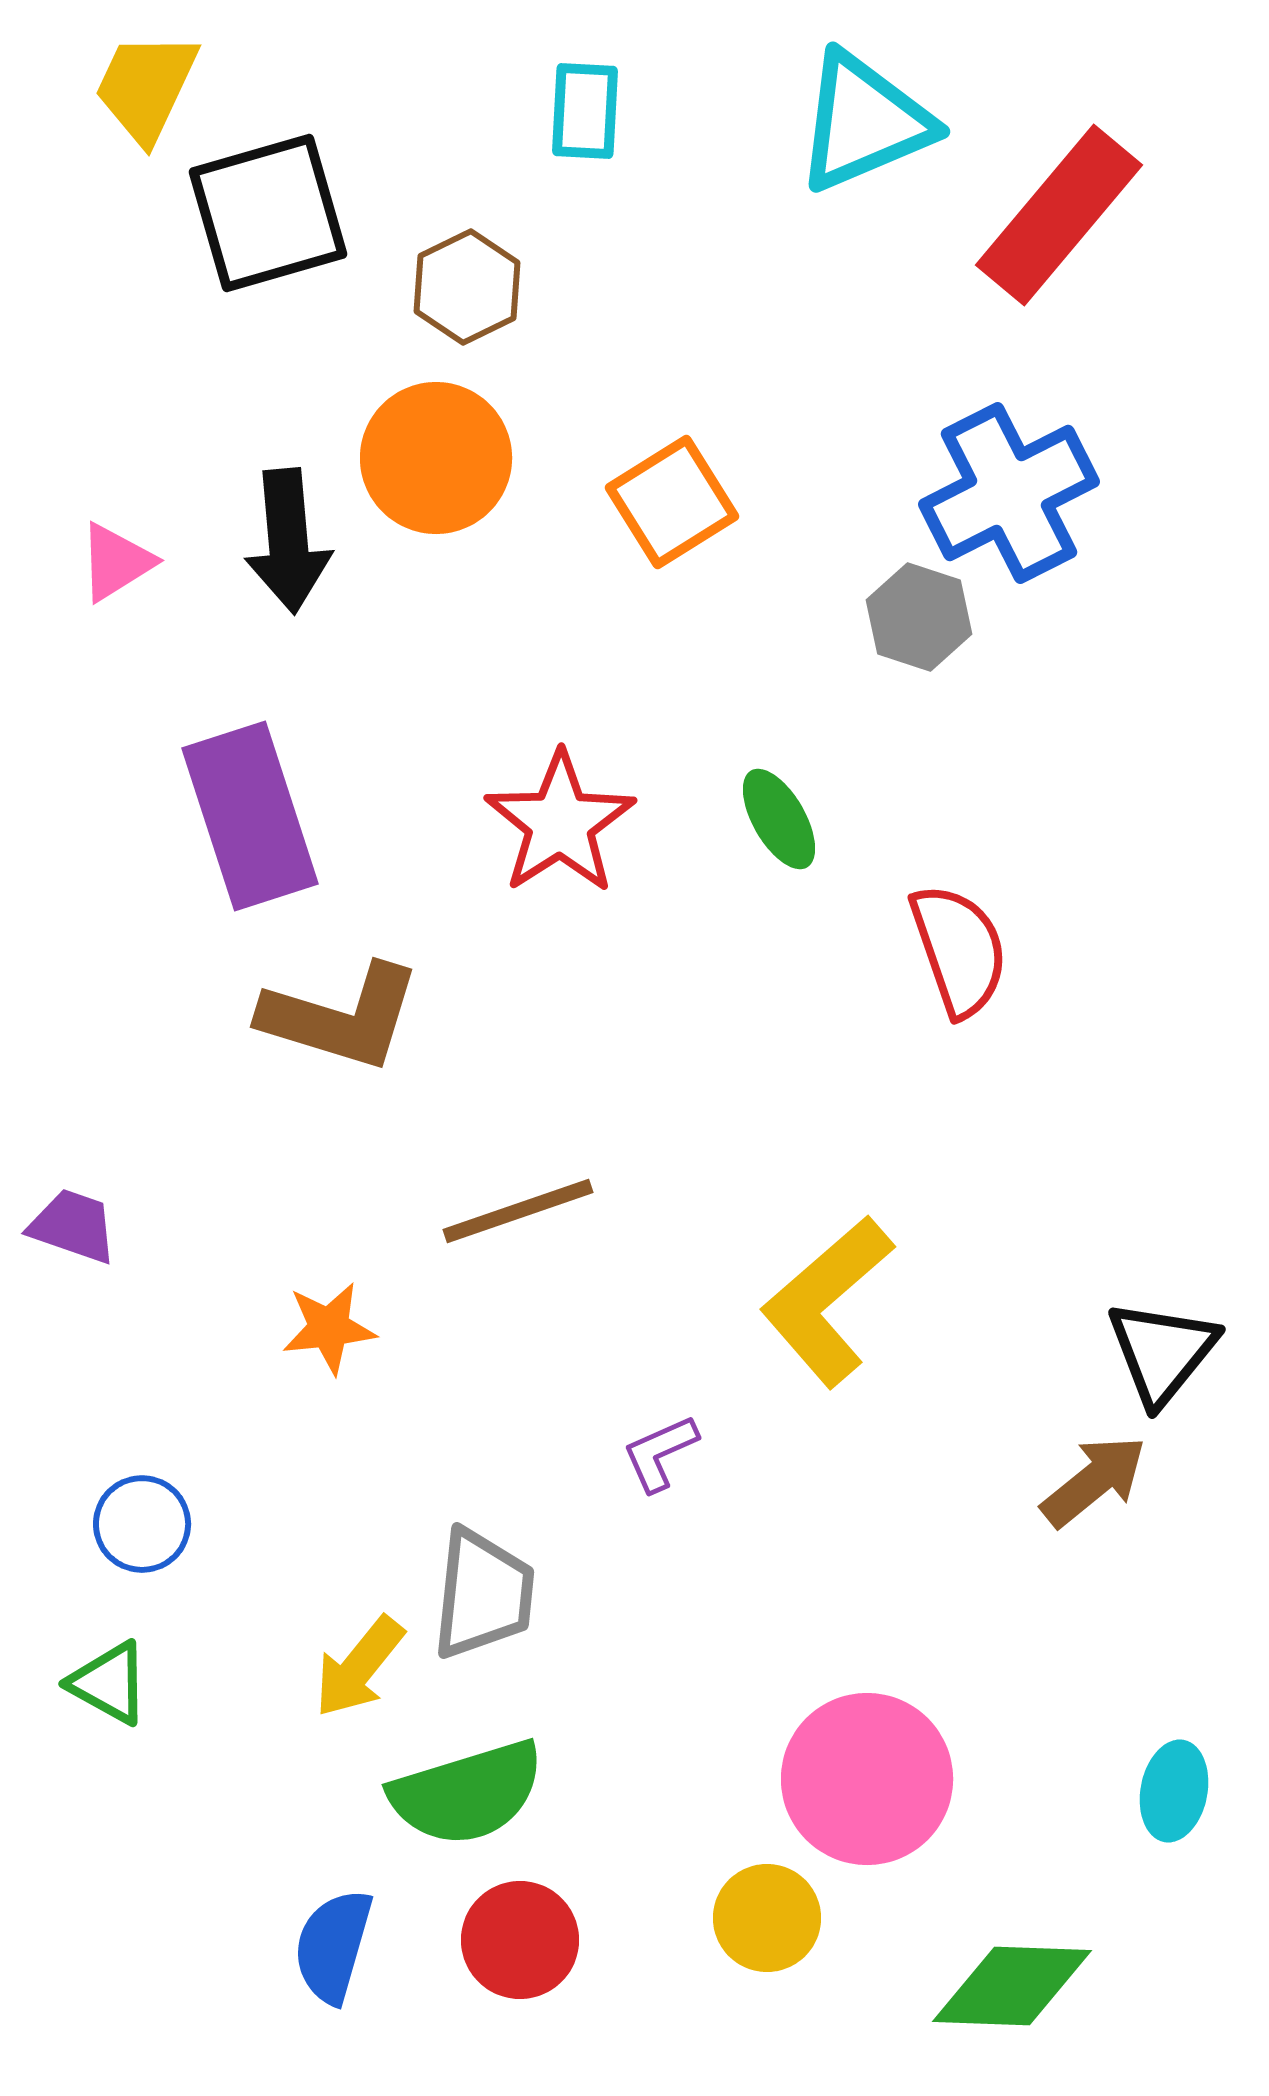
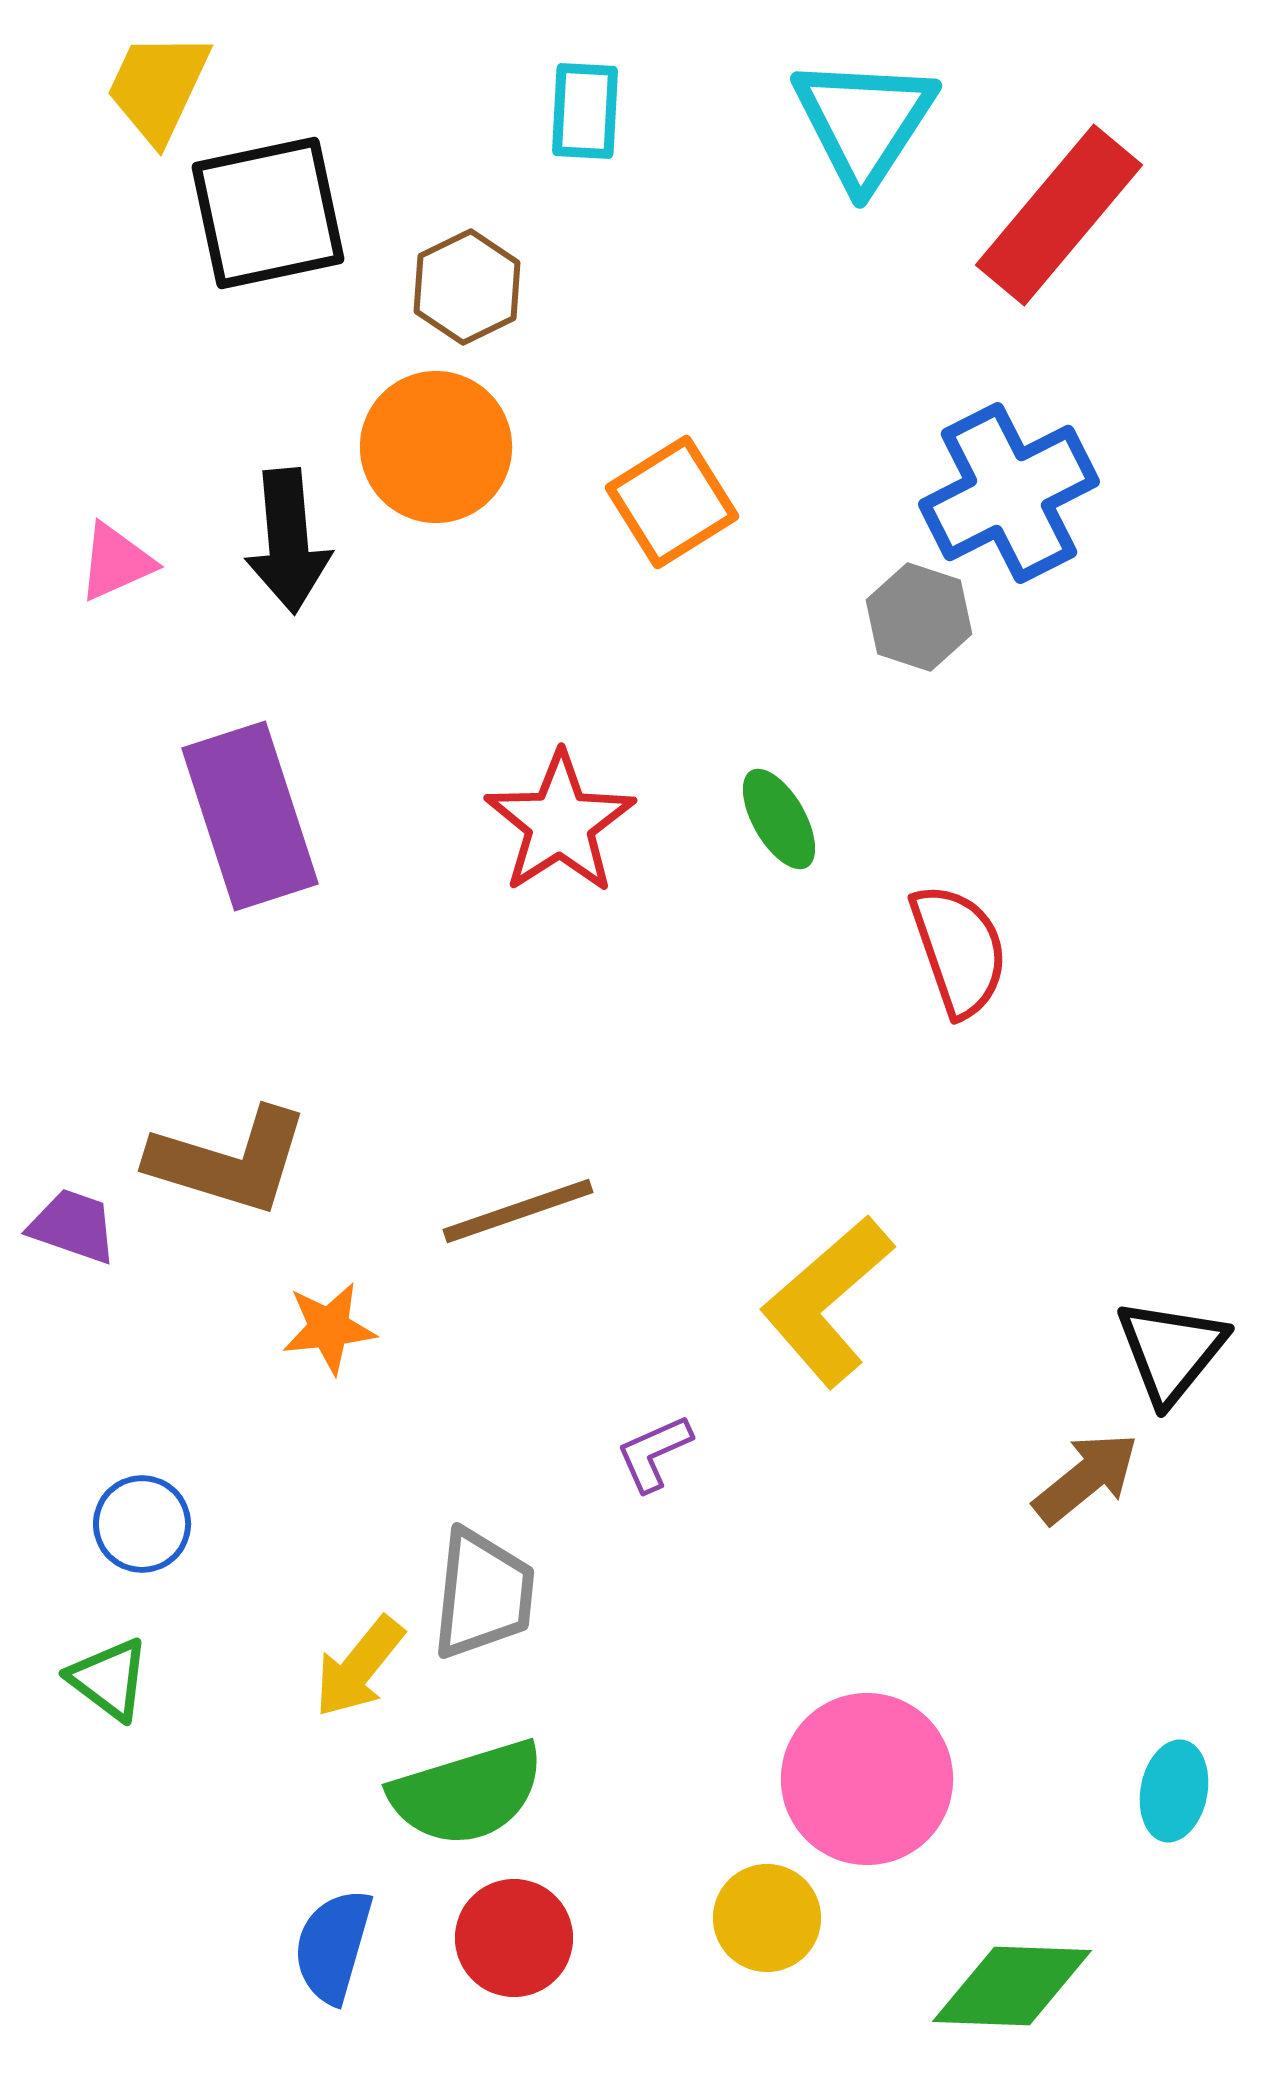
yellow trapezoid: moved 12 px right
cyan triangle: rotated 34 degrees counterclockwise
black square: rotated 4 degrees clockwise
orange circle: moved 11 px up
pink triangle: rotated 8 degrees clockwise
brown L-shape: moved 112 px left, 144 px down
black triangle: moved 9 px right, 1 px up
purple L-shape: moved 6 px left
brown arrow: moved 8 px left, 3 px up
green triangle: moved 4 px up; rotated 8 degrees clockwise
red circle: moved 6 px left, 2 px up
